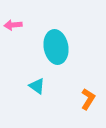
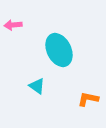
cyan ellipse: moved 3 px right, 3 px down; rotated 16 degrees counterclockwise
orange L-shape: rotated 110 degrees counterclockwise
